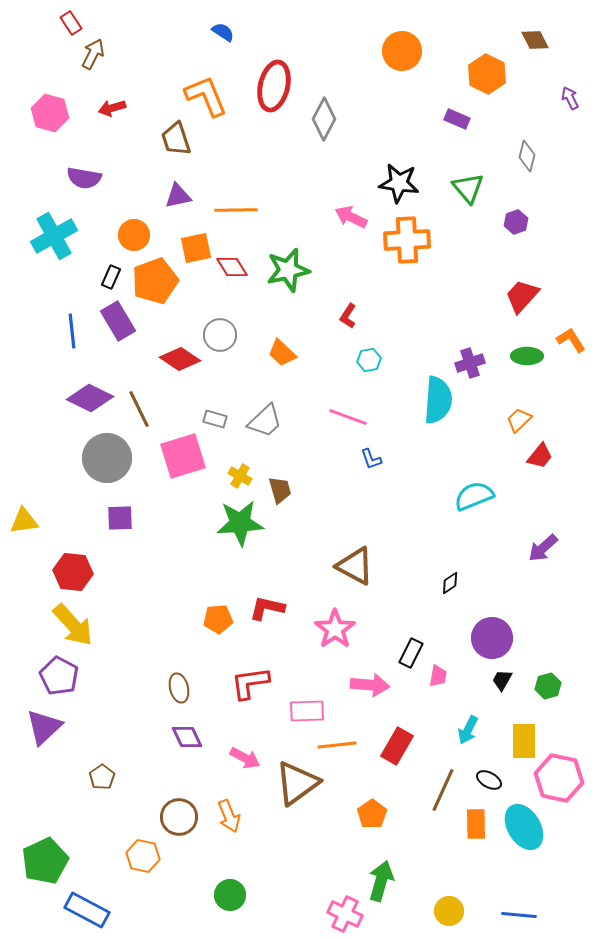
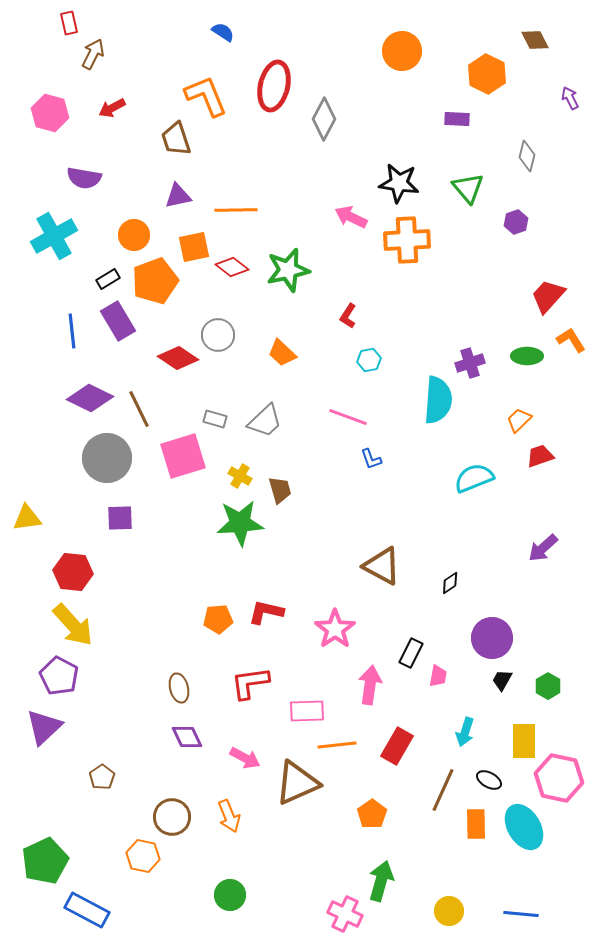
red rectangle at (71, 23): moved 2 px left; rotated 20 degrees clockwise
red arrow at (112, 108): rotated 12 degrees counterclockwise
purple rectangle at (457, 119): rotated 20 degrees counterclockwise
orange square at (196, 248): moved 2 px left, 1 px up
red diamond at (232, 267): rotated 20 degrees counterclockwise
black rectangle at (111, 277): moved 3 px left, 2 px down; rotated 35 degrees clockwise
red trapezoid at (522, 296): moved 26 px right
gray circle at (220, 335): moved 2 px left
red diamond at (180, 359): moved 2 px left, 1 px up
red trapezoid at (540, 456): rotated 148 degrees counterclockwise
cyan semicircle at (474, 496): moved 18 px up
yellow triangle at (24, 521): moved 3 px right, 3 px up
brown triangle at (355, 566): moved 27 px right
red L-shape at (267, 608): moved 1 px left, 4 px down
pink arrow at (370, 685): rotated 87 degrees counterclockwise
green hexagon at (548, 686): rotated 15 degrees counterclockwise
cyan arrow at (468, 730): moved 3 px left, 2 px down; rotated 8 degrees counterclockwise
brown triangle at (297, 783): rotated 12 degrees clockwise
brown circle at (179, 817): moved 7 px left
blue line at (519, 915): moved 2 px right, 1 px up
